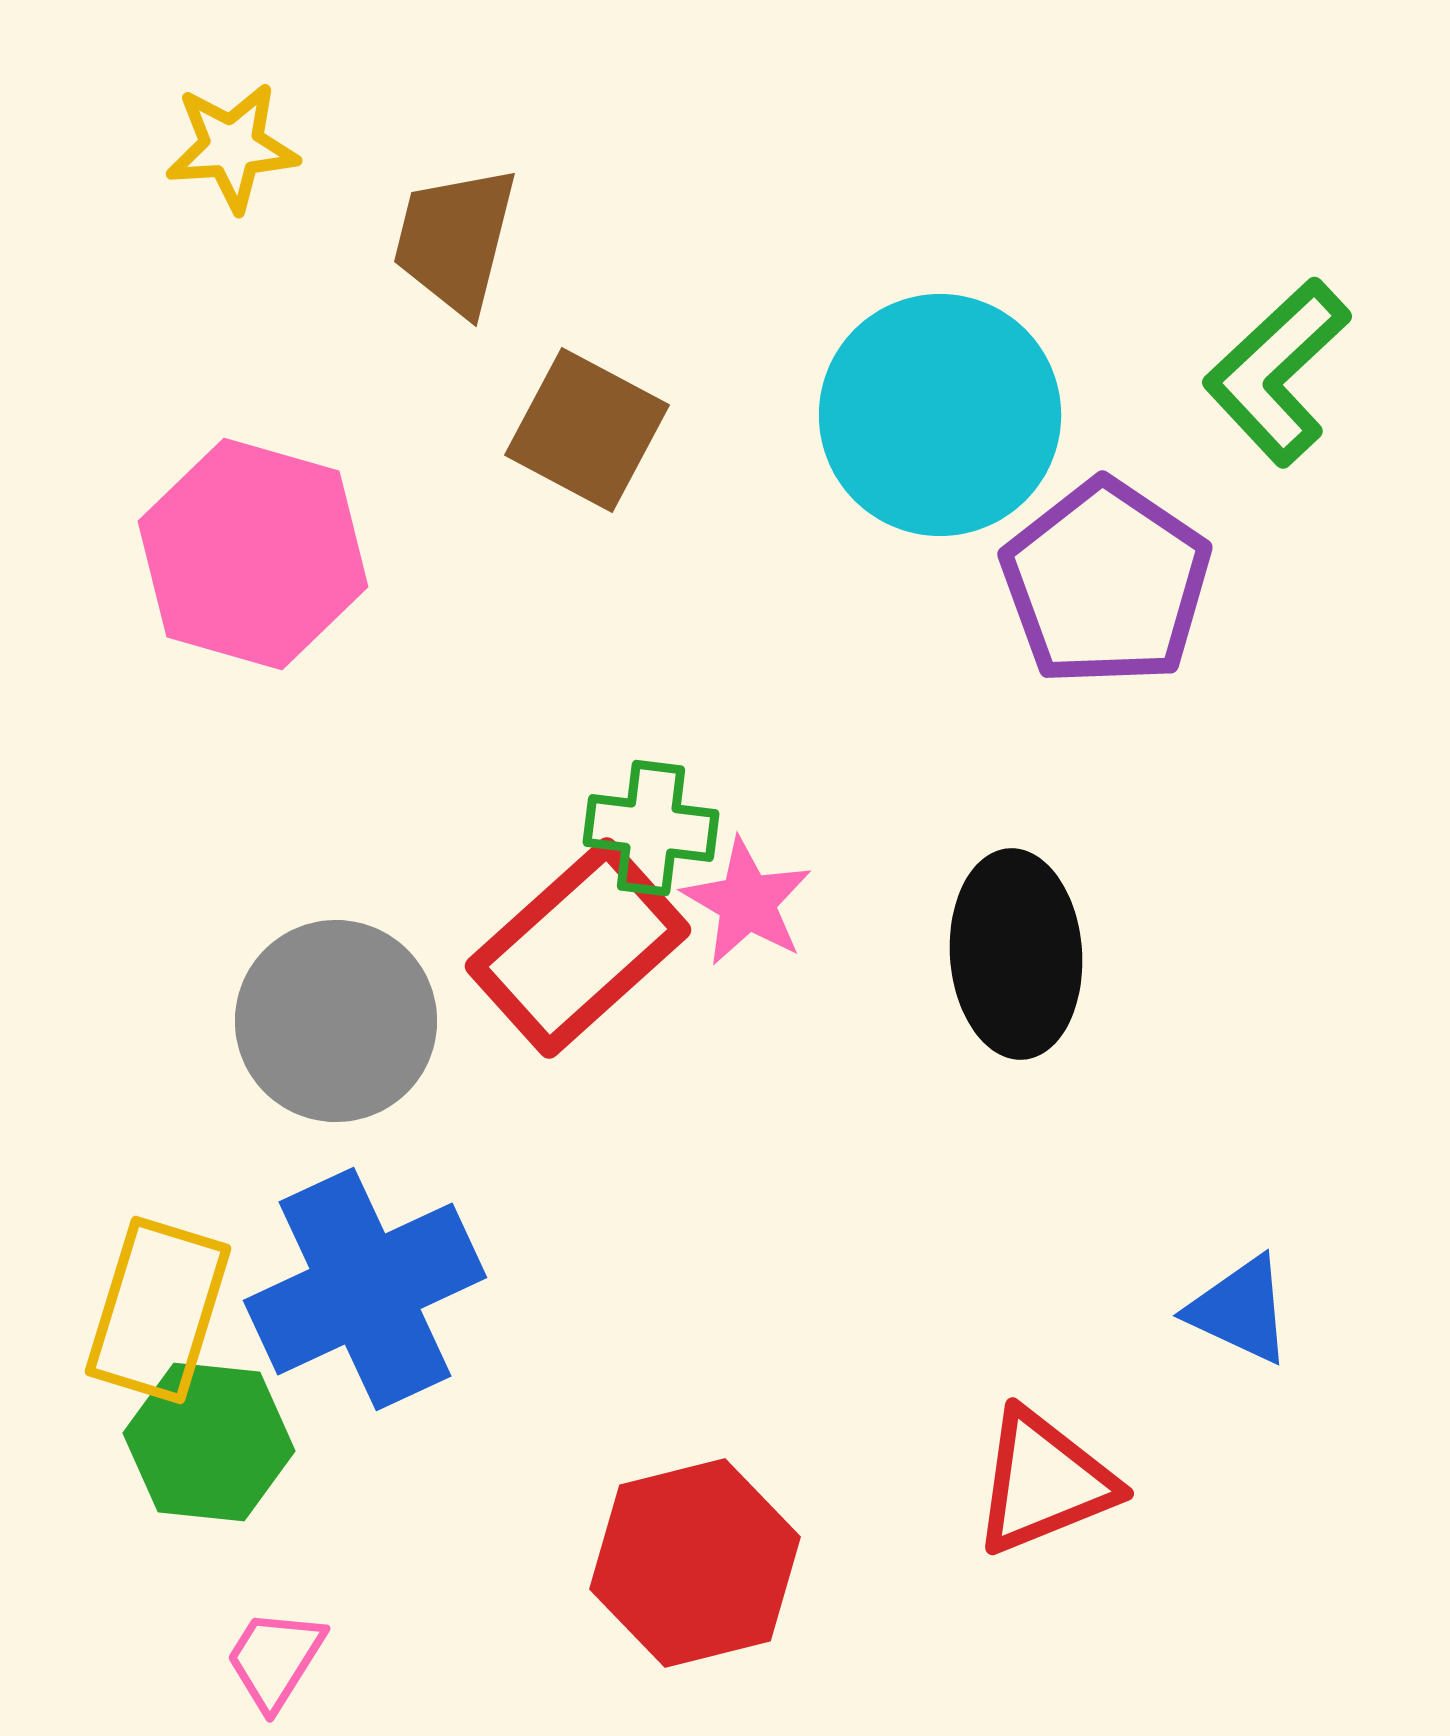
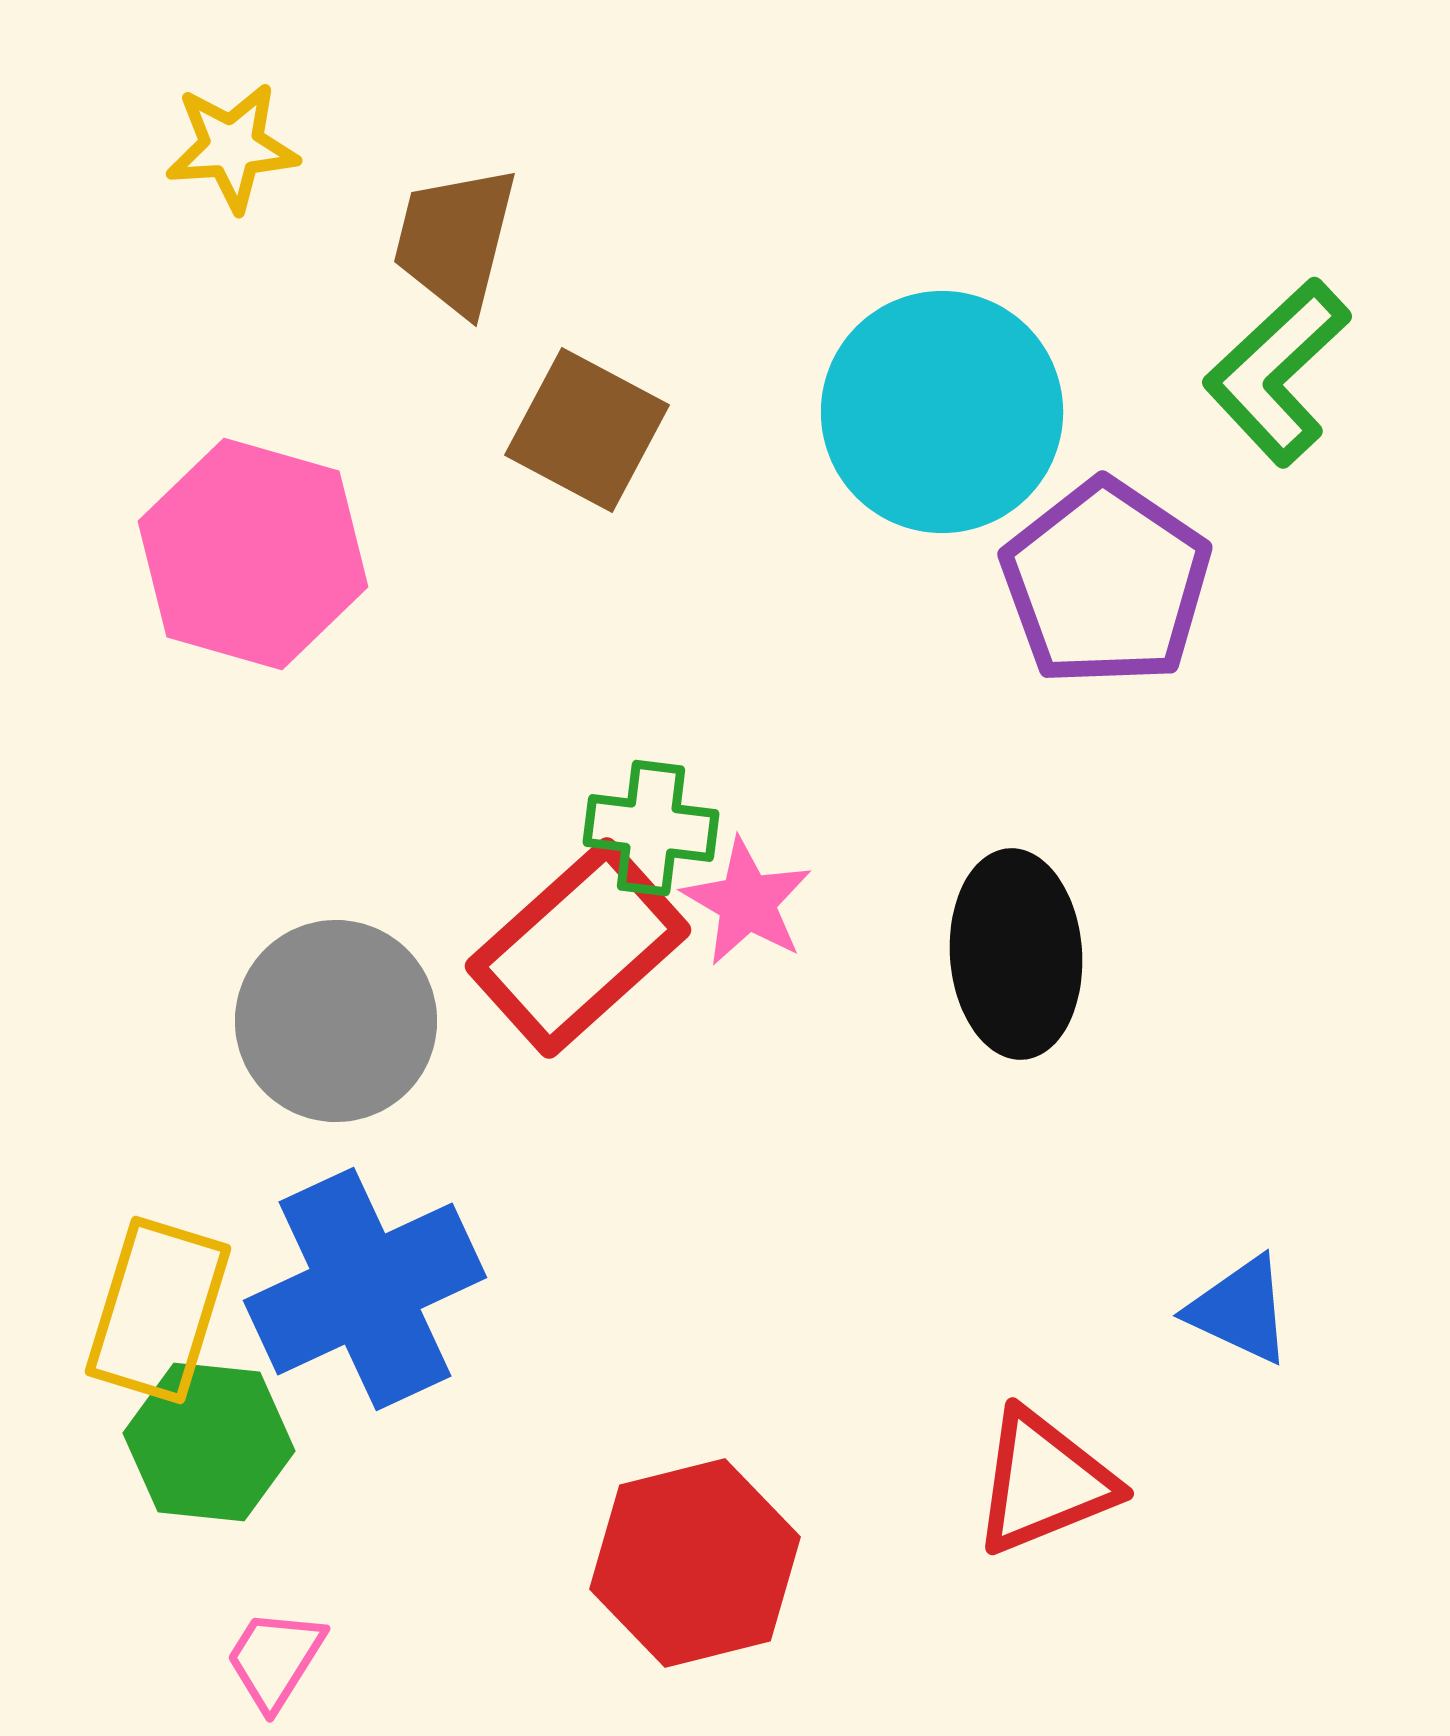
cyan circle: moved 2 px right, 3 px up
